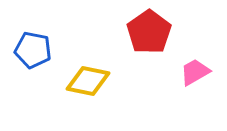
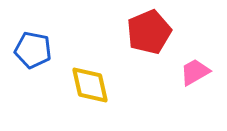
red pentagon: rotated 12 degrees clockwise
yellow diamond: moved 2 px right, 4 px down; rotated 66 degrees clockwise
